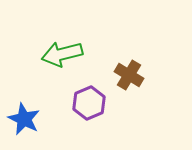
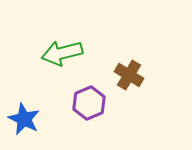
green arrow: moved 1 px up
